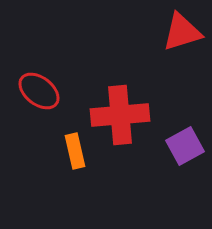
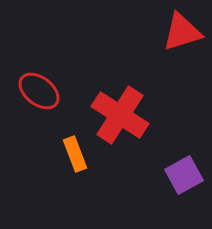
red cross: rotated 38 degrees clockwise
purple square: moved 1 px left, 29 px down
orange rectangle: moved 3 px down; rotated 8 degrees counterclockwise
